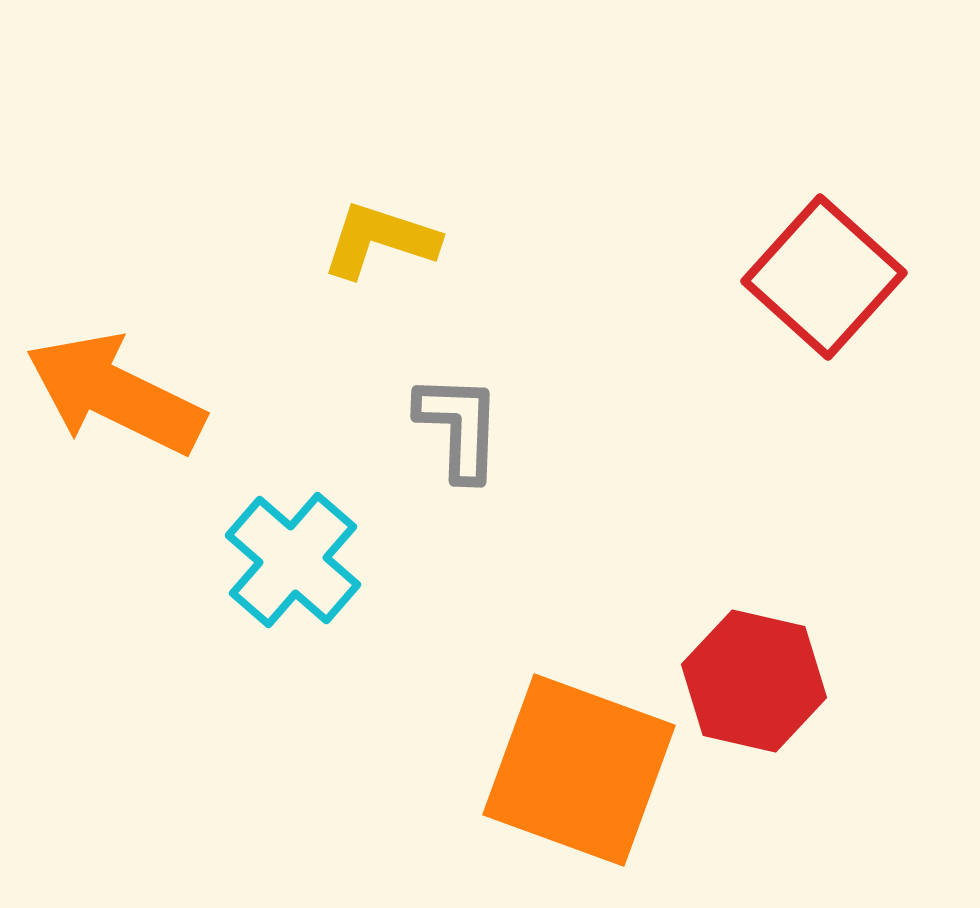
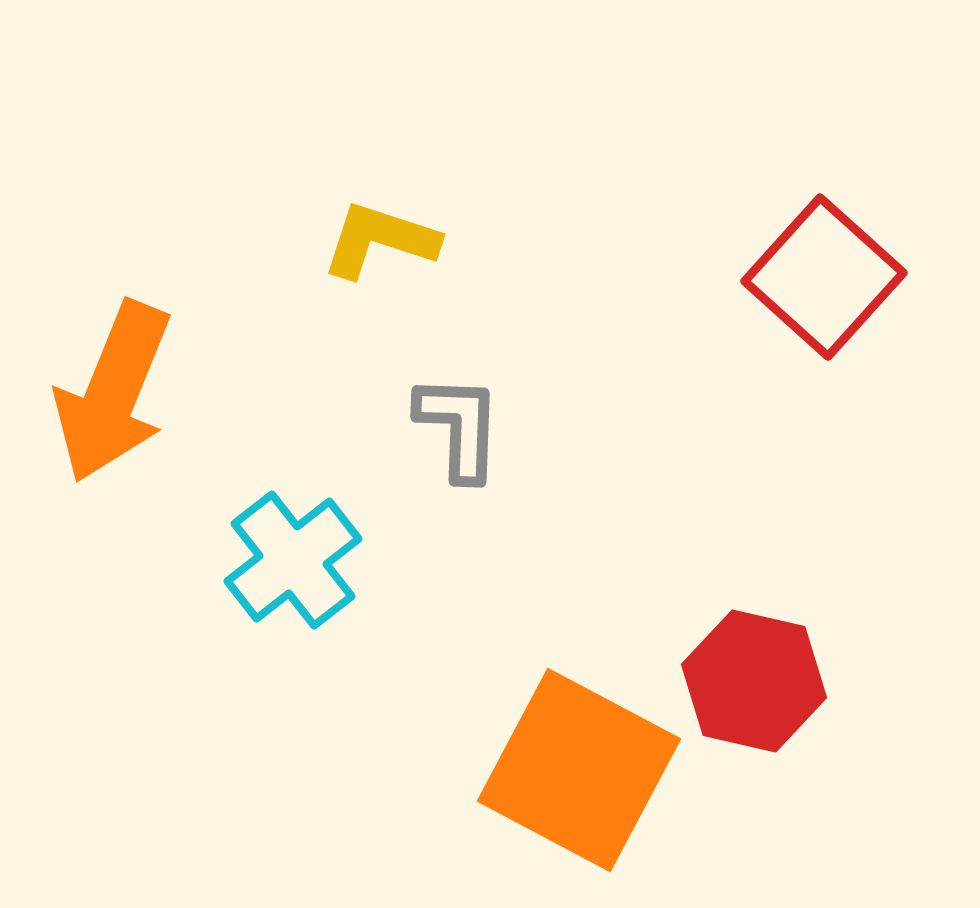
orange arrow: moved 2 px left, 2 px up; rotated 94 degrees counterclockwise
cyan cross: rotated 11 degrees clockwise
orange square: rotated 8 degrees clockwise
